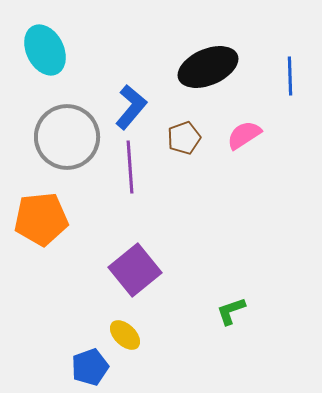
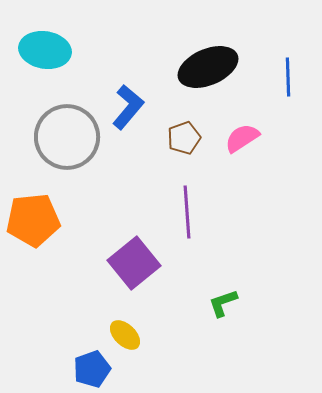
cyan ellipse: rotated 54 degrees counterclockwise
blue line: moved 2 px left, 1 px down
blue L-shape: moved 3 px left
pink semicircle: moved 2 px left, 3 px down
purple line: moved 57 px right, 45 px down
orange pentagon: moved 8 px left, 1 px down
purple square: moved 1 px left, 7 px up
green L-shape: moved 8 px left, 8 px up
blue pentagon: moved 2 px right, 2 px down
